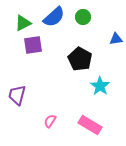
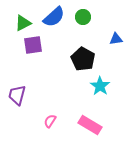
black pentagon: moved 3 px right
